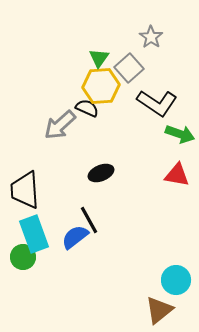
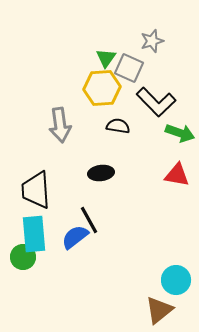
gray star: moved 1 px right, 4 px down; rotated 20 degrees clockwise
green triangle: moved 7 px right
gray square: rotated 24 degrees counterclockwise
yellow hexagon: moved 1 px right, 2 px down
black L-shape: moved 1 px left, 1 px up; rotated 12 degrees clockwise
black semicircle: moved 31 px right, 18 px down; rotated 15 degrees counterclockwise
gray arrow: rotated 56 degrees counterclockwise
green arrow: moved 1 px up
black ellipse: rotated 15 degrees clockwise
black trapezoid: moved 11 px right
cyan rectangle: rotated 15 degrees clockwise
